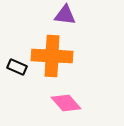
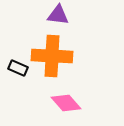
purple triangle: moved 7 px left
black rectangle: moved 1 px right, 1 px down
